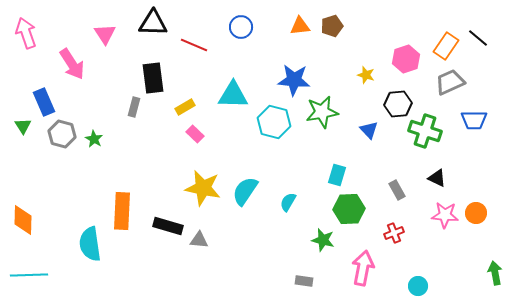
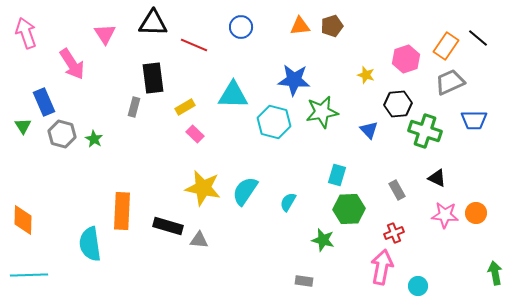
pink arrow at (363, 268): moved 19 px right, 1 px up
